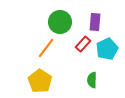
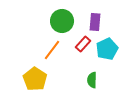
green circle: moved 2 px right, 1 px up
orange line: moved 6 px right, 2 px down
yellow pentagon: moved 5 px left, 2 px up
